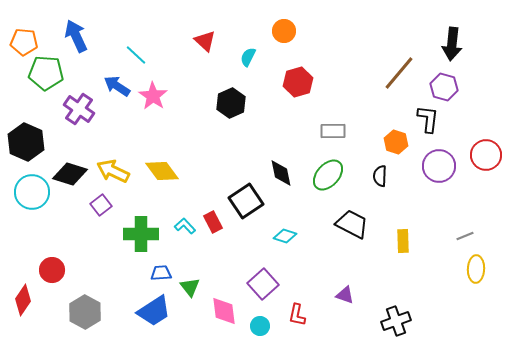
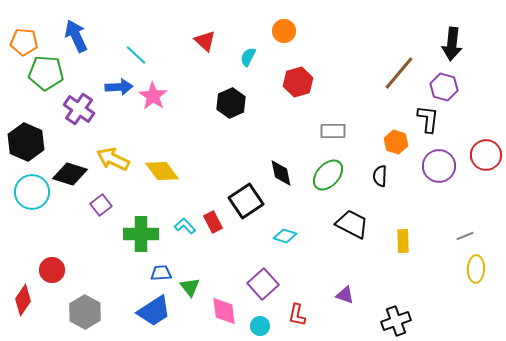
blue arrow at (117, 86): moved 2 px right, 1 px down; rotated 144 degrees clockwise
yellow arrow at (113, 171): moved 12 px up
